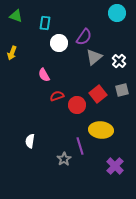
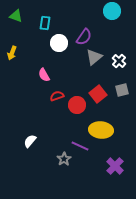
cyan circle: moved 5 px left, 2 px up
white semicircle: rotated 32 degrees clockwise
purple line: rotated 48 degrees counterclockwise
